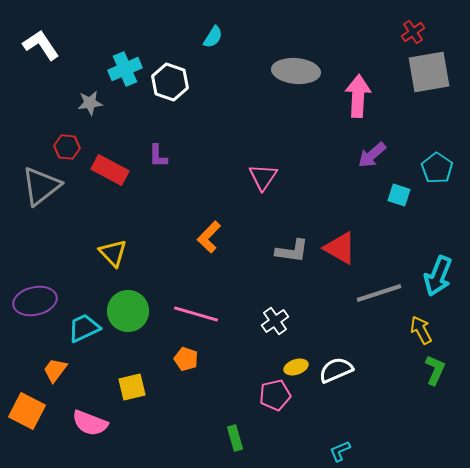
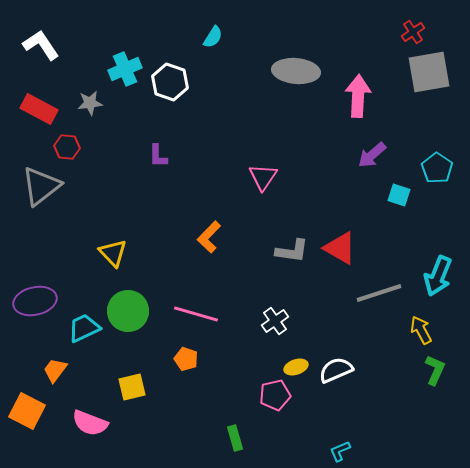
red rectangle: moved 71 px left, 61 px up
